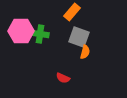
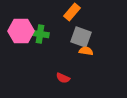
gray square: moved 2 px right
orange semicircle: moved 1 px right, 1 px up; rotated 96 degrees counterclockwise
